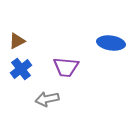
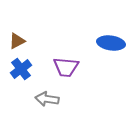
gray arrow: rotated 20 degrees clockwise
